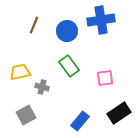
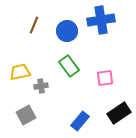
gray cross: moved 1 px left, 1 px up; rotated 24 degrees counterclockwise
